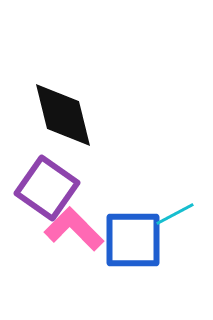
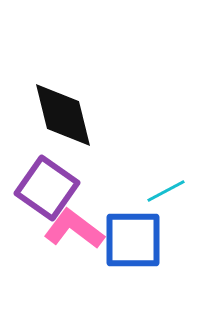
cyan line: moved 9 px left, 23 px up
pink L-shape: rotated 8 degrees counterclockwise
